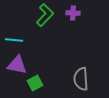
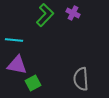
purple cross: rotated 24 degrees clockwise
green square: moved 2 px left
